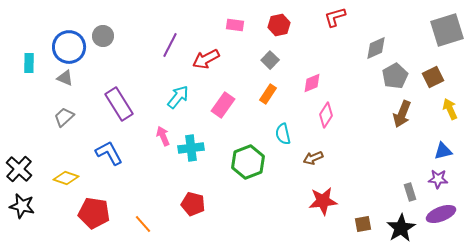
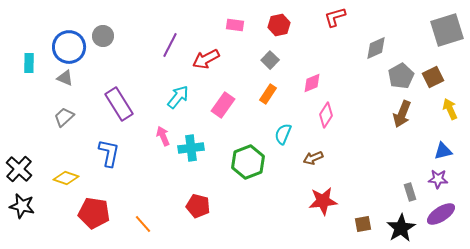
gray pentagon at (395, 76): moved 6 px right
cyan semicircle at (283, 134): rotated 35 degrees clockwise
blue L-shape at (109, 153): rotated 40 degrees clockwise
red pentagon at (193, 204): moved 5 px right, 2 px down
purple ellipse at (441, 214): rotated 12 degrees counterclockwise
